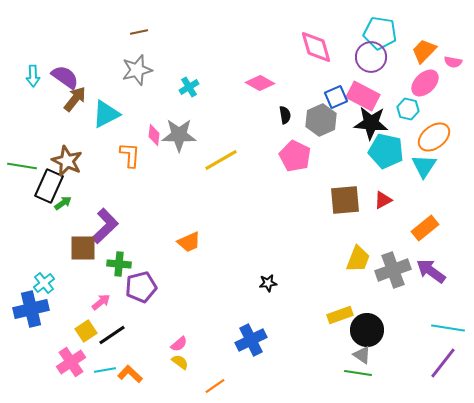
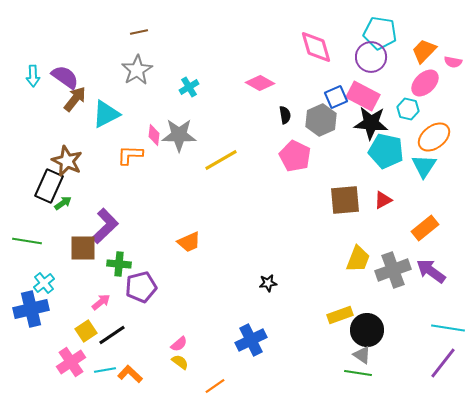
gray star at (137, 70): rotated 16 degrees counterclockwise
orange L-shape at (130, 155): rotated 92 degrees counterclockwise
green line at (22, 166): moved 5 px right, 75 px down
